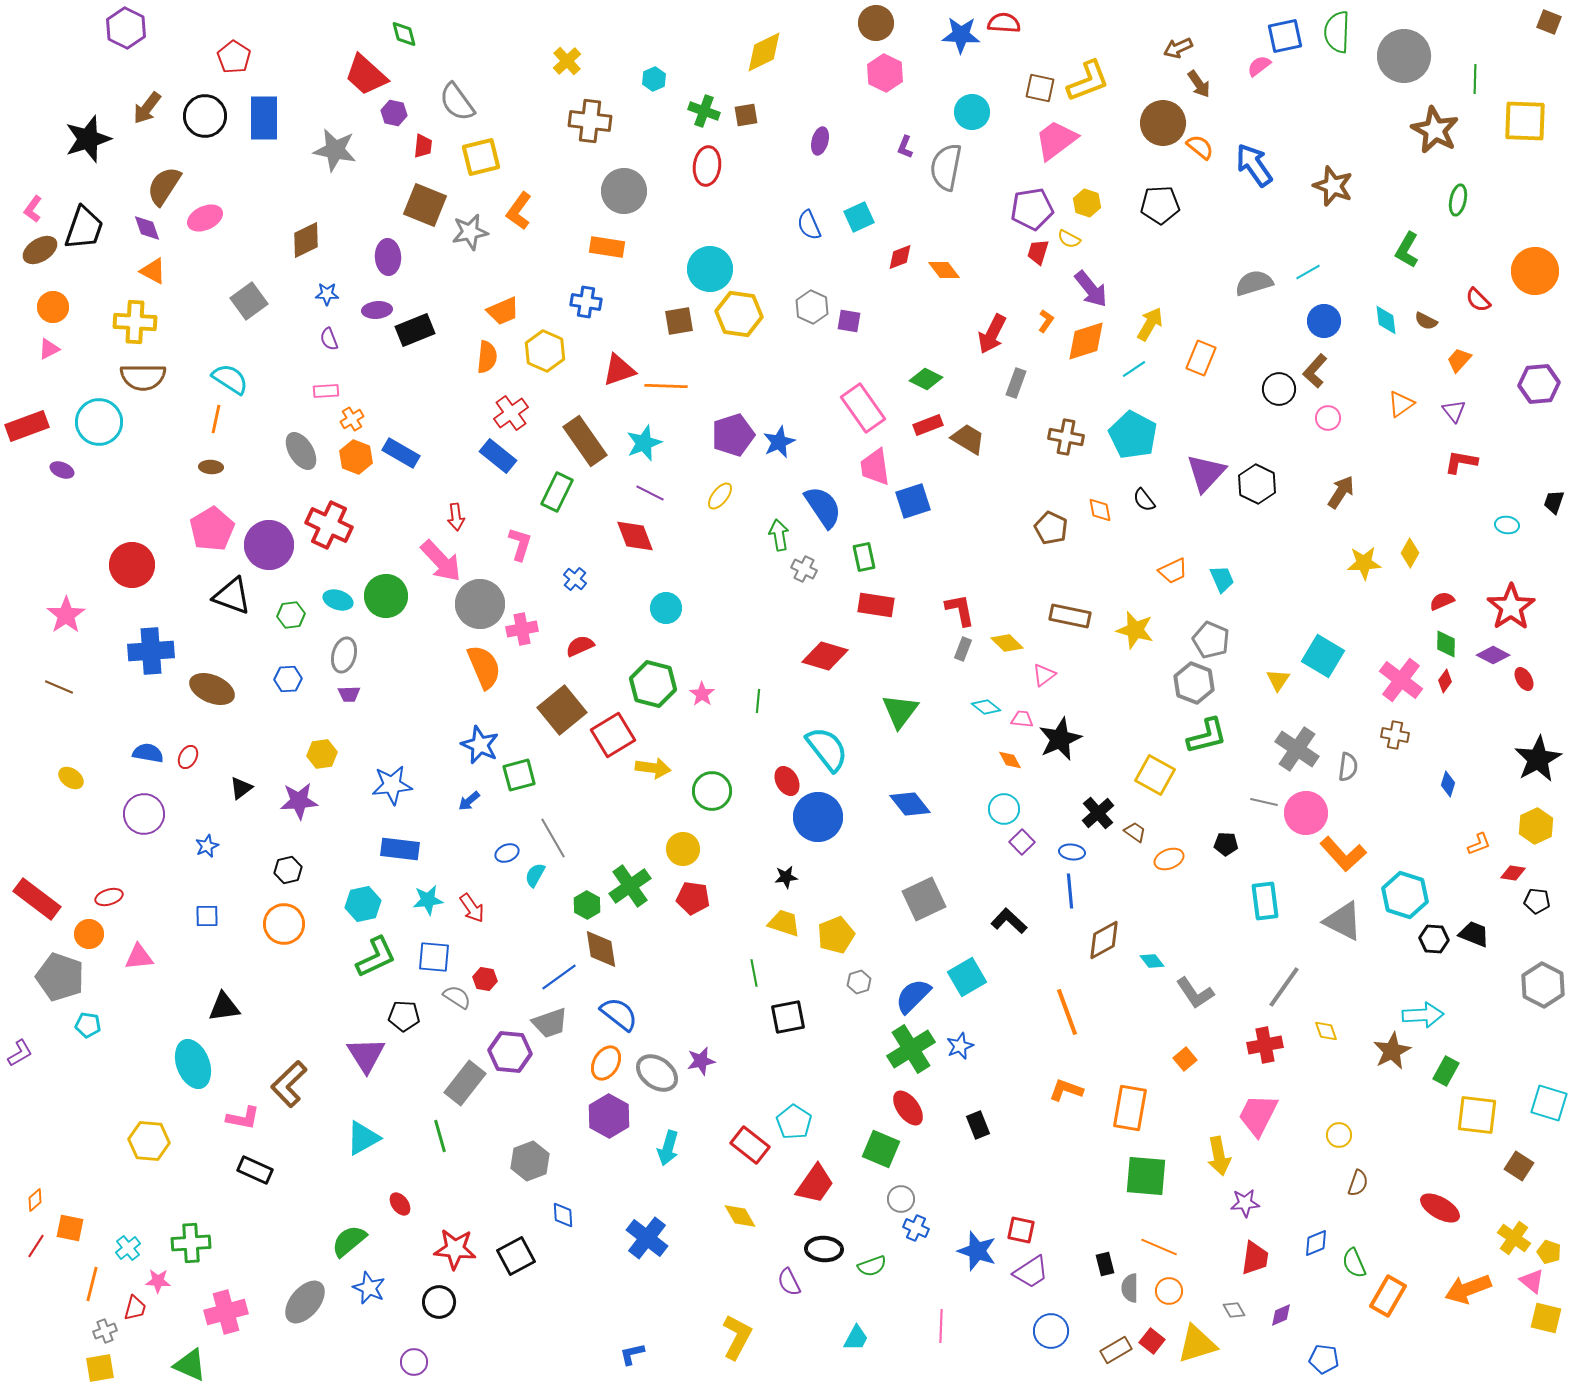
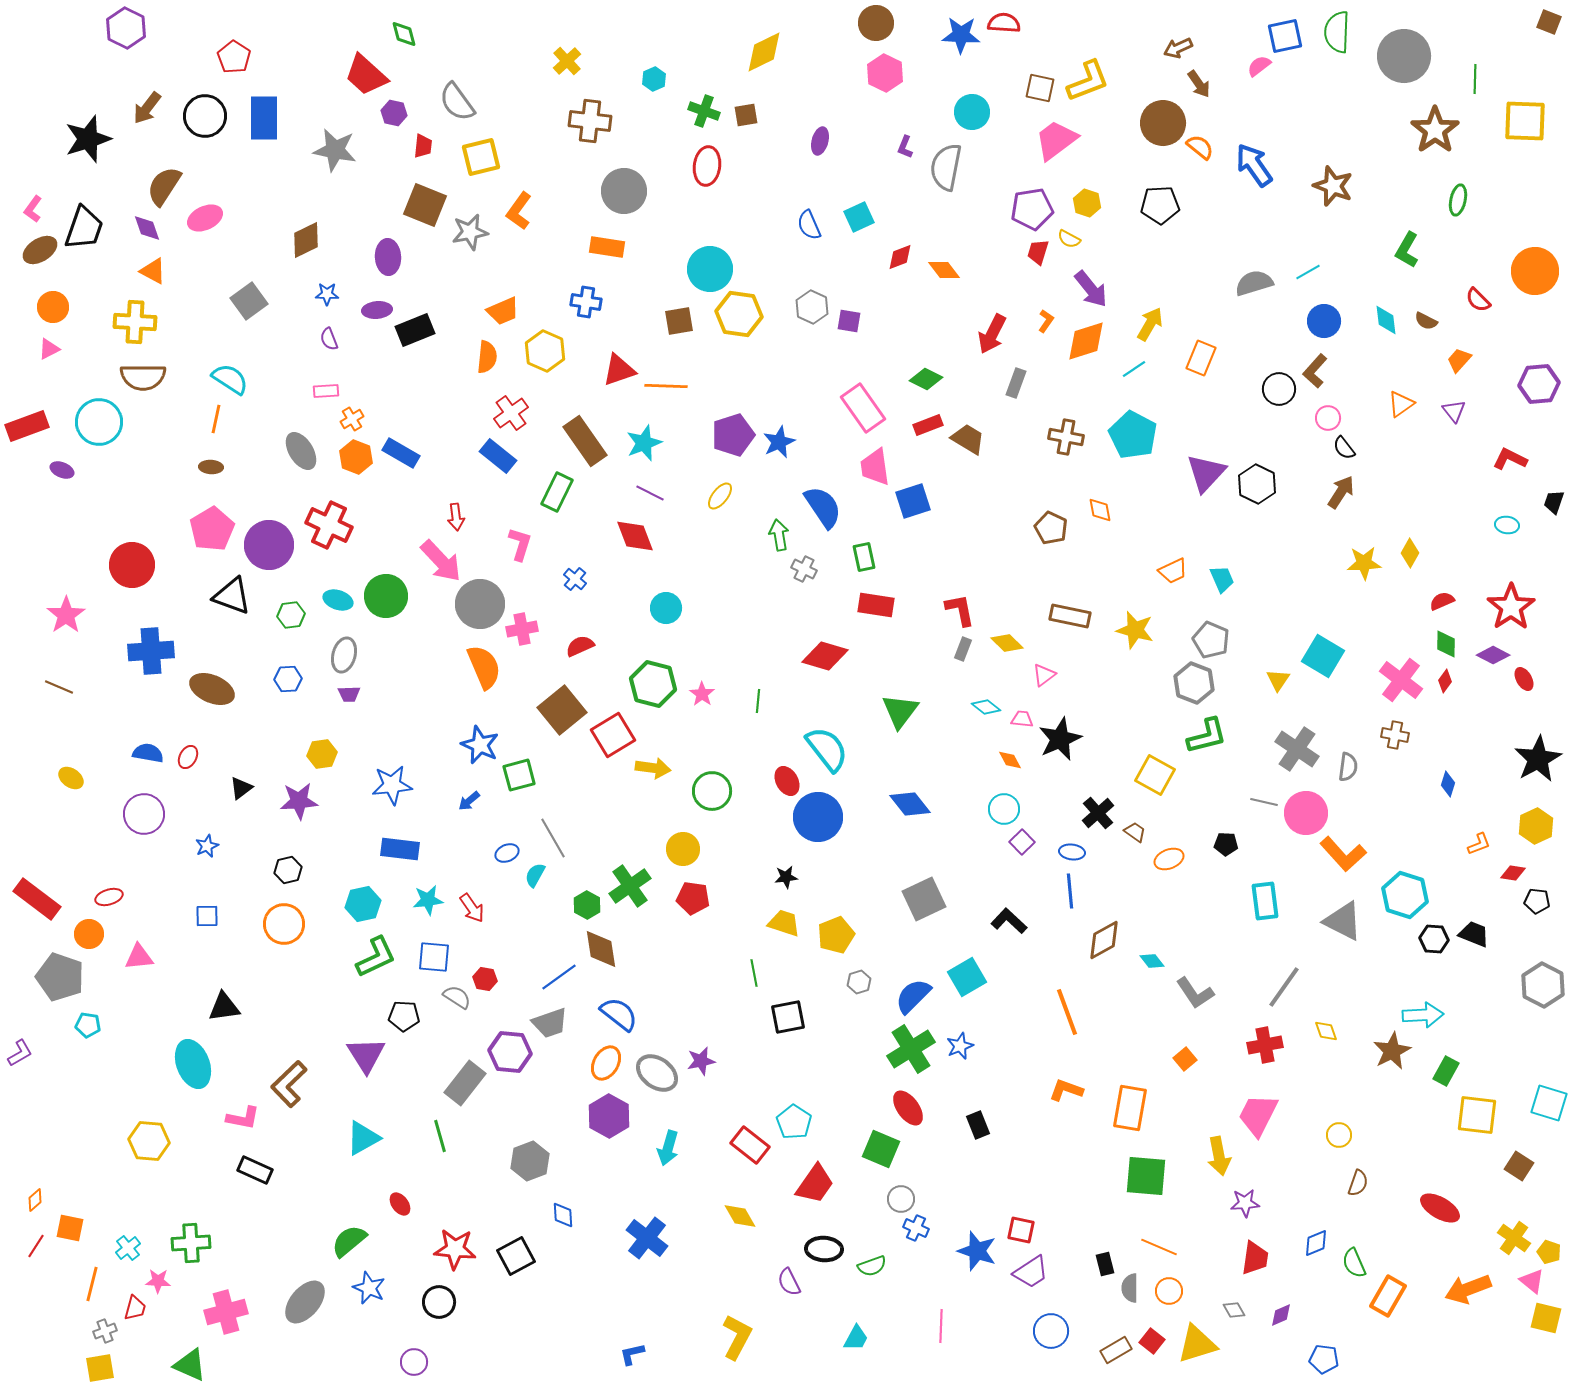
brown star at (1435, 130): rotated 9 degrees clockwise
red L-shape at (1461, 462): moved 49 px right, 3 px up; rotated 16 degrees clockwise
black semicircle at (1144, 500): moved 200 px right, 52 px up
